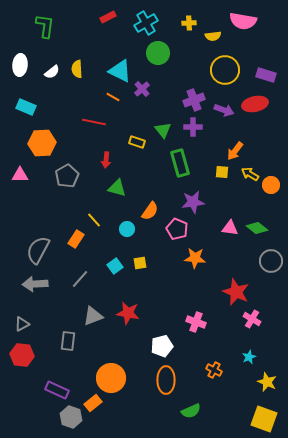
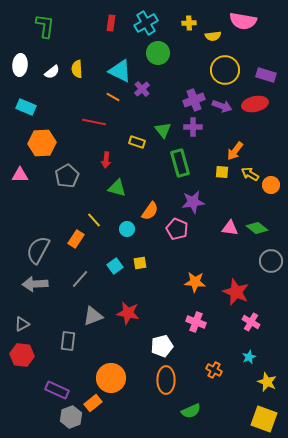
red rectangle at (108, 17): moved 3 px right, 6 px down; rotated 56 degrees counterclockwise
purple arrow at (224, 110): moved 2 px left, 4 px up
orange star at (195, 258): moved 24 px down
pink cross at (252, 319): moved 1 px left, 3 px down
gray hexagon at (71, 417): rotated 20 degrees clockwise
